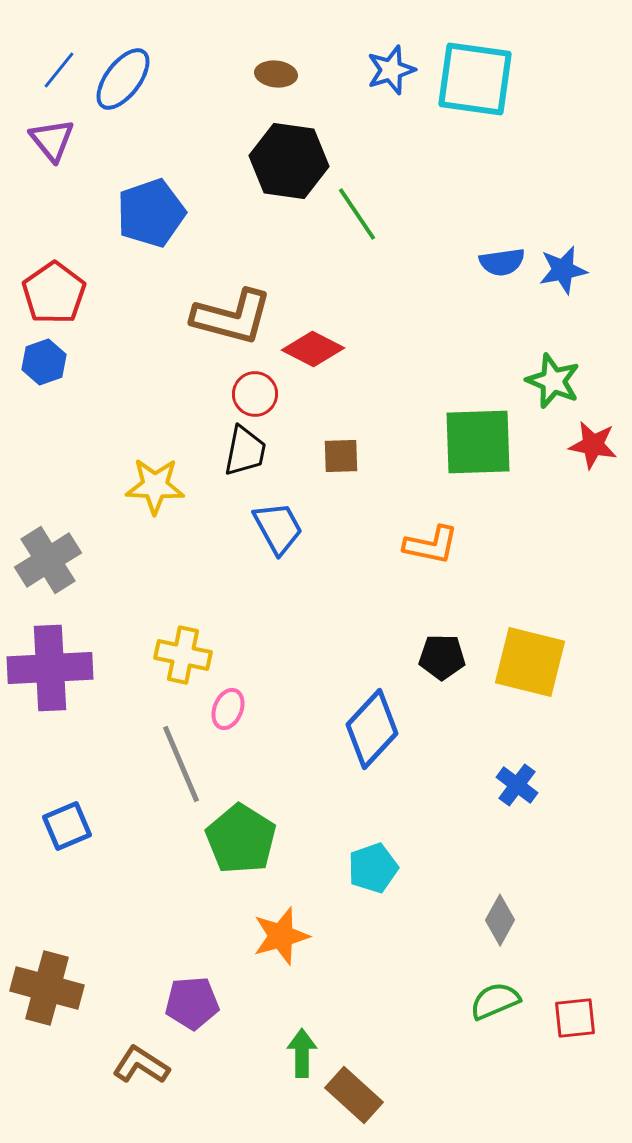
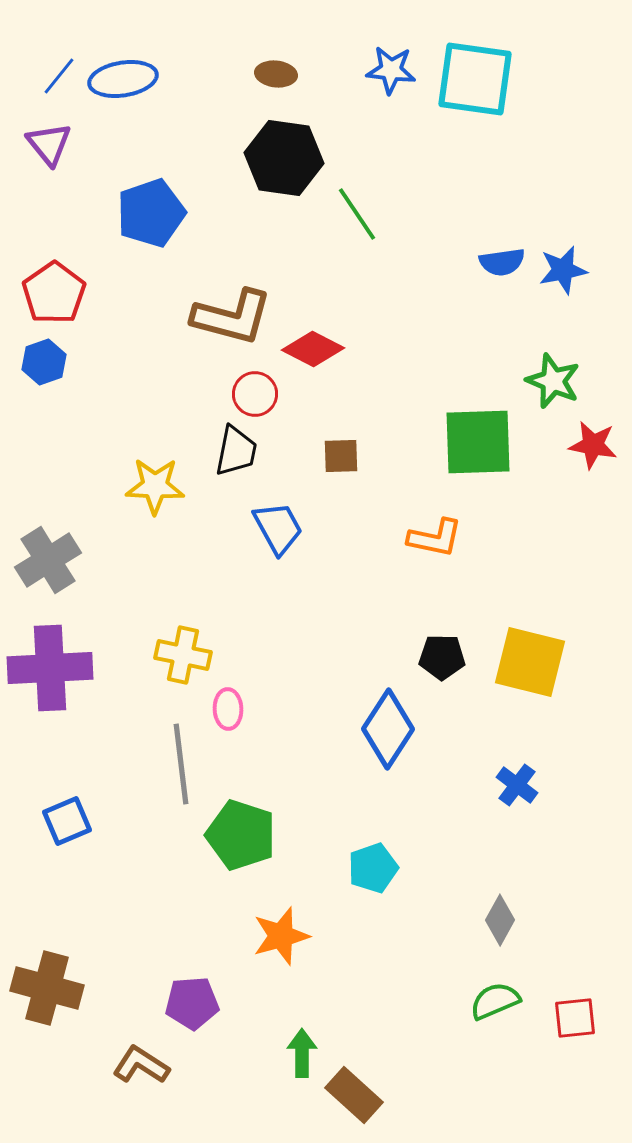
blue line at (59, 70): moved 6 px down
blue star at (391, 70): rotated 24 degrees clockwise
blue ellipse at (123, 79): rotated 44 degrees clockwise
purple triangle at (52, 140): moved 3 px left, 4 px down
black hexagon at (289, 161): moved 5 px left, 3 px up
black trapezoid at (245, 451): moved 9 px left
orange L-shape at (431, 545): moved 4 px right, 7 px up
pink ellipse at (228, 709): rotated 24 degrees counterclockwise
blue diamond at (372, 729): moved 16 px right; rotated 10 degrees counterclockwise
gray line at (181, 764): rotated 16 degrees clockwise
blue square at (67, 826): moved 5 px up
green pentagon at (241, 839): moved 4 px up; rotated 14 degrees counterclockwise
